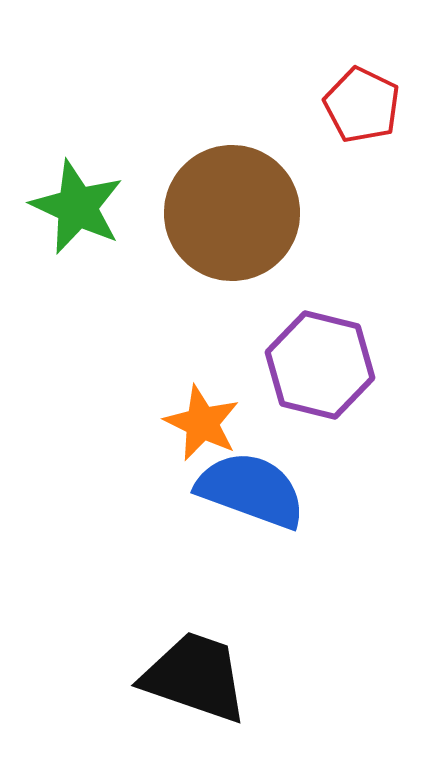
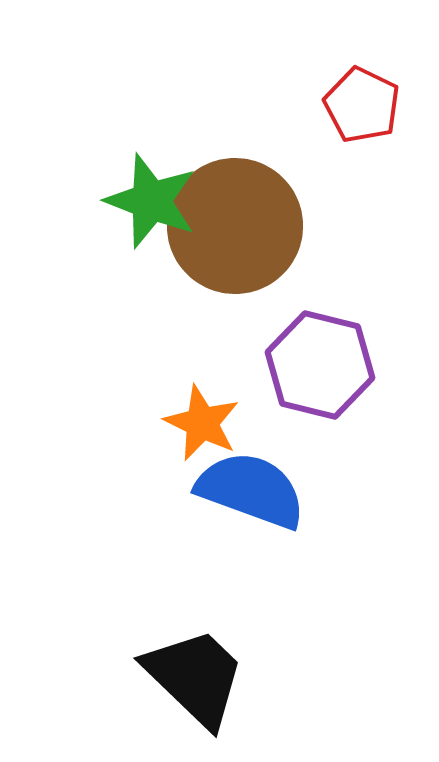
green star: moved 74 px right, 6 px up; rotated 4 degrees counterclockwise
brown circle: moved 3 px right, 13 px down
black trapezoid: rotated 25 degrees clockwise
